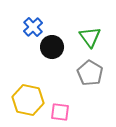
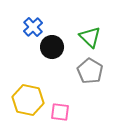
green triangle: rotated 10 degrees counterclockwise
gray pentagon: moved 2 px up
